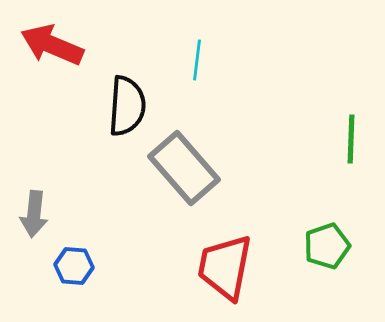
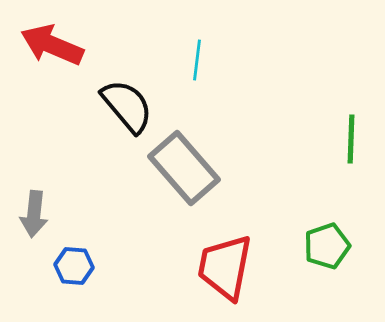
black semicircle: rotated 44 degrees counterclockwise
